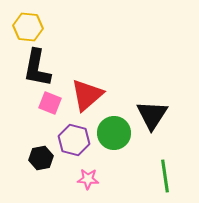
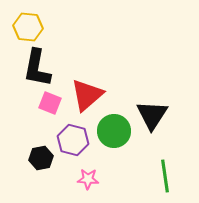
green circle: moved 2 px up
purple hexagon: moved 1 px left
